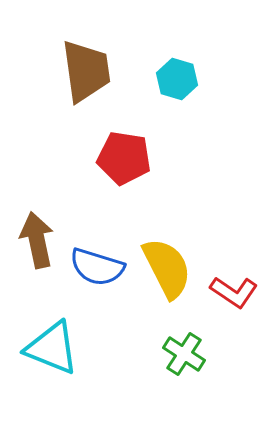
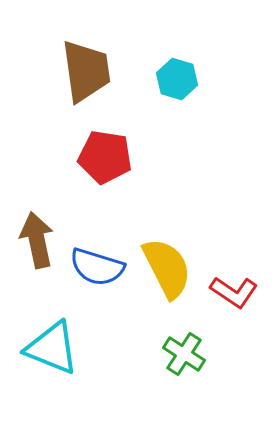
red pentagon: moved 19 px left, 1 px up
